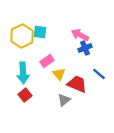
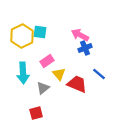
red square: moved 11 px right, 18 px down; rotated 24 degrees clockwise
gray triangle: moved 21 px left, 12 px up
